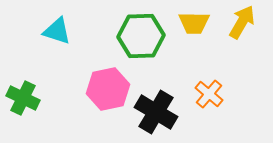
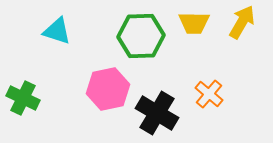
black cross: moved 1 px right, 1 px down
